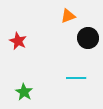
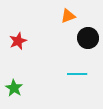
red star: rotated 24 degrees clockwise
cyan line: moved 1 px right, 4 px up
green star: moved 10 px left, 4 px up
